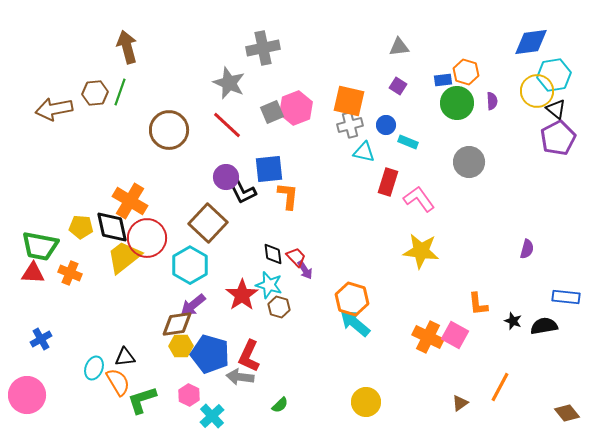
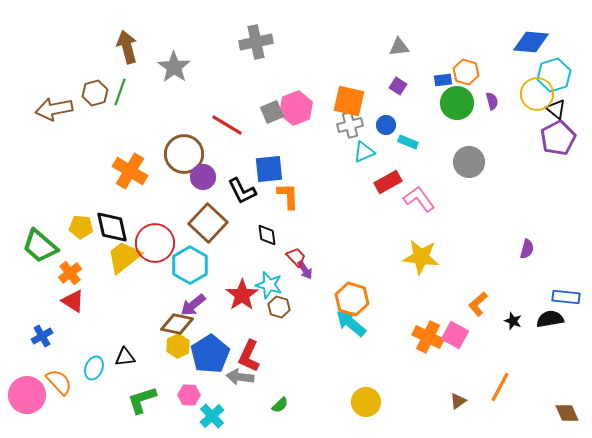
blue diamond at (531, 42): rotated 12 degrees clockwise
gray cross at (263, 48): moved 7 px left, 6 px up
cyan hexagon at (554, 75): rotated 8 degrees counterclockwise
gray star at (229, 83): moved 55 px left, 16 px up; rotated 12 degrees clockwise
yellow circle at (537, 91): moved 3 px down
brown hexagon at (95, 93): rotated 10 degrees counterclockwise
purple semicircle at (492, 101): rotated 12 degrees counterclockwise
red line at (227, 125): rotated 12 degrees counterclockwise
brown circle at (169, 130): moved 15 px right, 24 px down
cyan triangle at (364, 152): rotated 35 degrees counterclockwise
purple circle at (226, 177): moved 23 px left
red rectangle at (388, 182): rotated 44 degrees clockwise
orange L-shape at (288, 196): rotated 8 degrees counterclockwise
orange cross at (130, 201): moved 30 px up
red circle at (147, 238): moved 8 px right, 5 px down
green trapezoid at (40, 246): rotated 30 degrees clockwise
yellow star at (421, 251): moved 6 px down
black diamond at (273, 254): moved 6 px left, 19 px up
red triangle at (33, 273): moved 40 px right, 28 px down; rotated 30 degrees clockwise
orange cross at (70, 273): rotated 30 degrees clockwise
orange L-shape at (478, 304): rotated 55 degrees clockwise
cyan arrow at (355, 323): moved 4 px left
brown diamond at (177, 324): rotated 20 degrees clockwise
black semicircle at (544, 326): moved 6 px right, 7 px up
blue cross at (41, 339): moved 1 px right, 3 px up
yellow hexagon at (181, 346): moved 3 px left; rotated 25 degrees counterclockwise
blue pentagon at (210, 354): rotated 24 degrees clockwise
orange semicircle at (118, 382): moved 59 px left; rotated 12 degrees counterclockwise
pink hexagon at (189, 395): rotated 25 degrees counterclockwise
brown triangle at (460, 403): moved 2 px left, 2 px up
brown diamond at (567, 413): rotated 15 degrees clockwise
